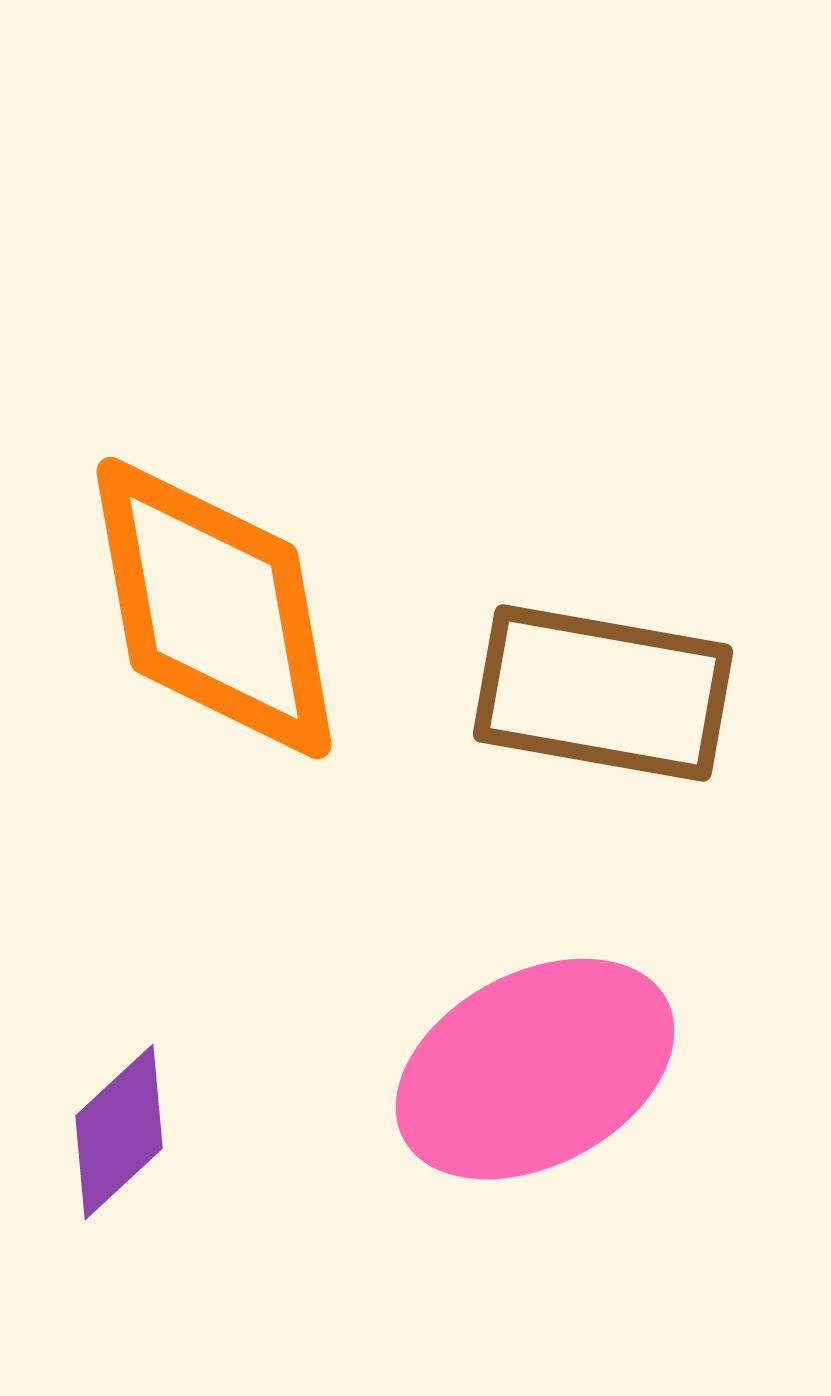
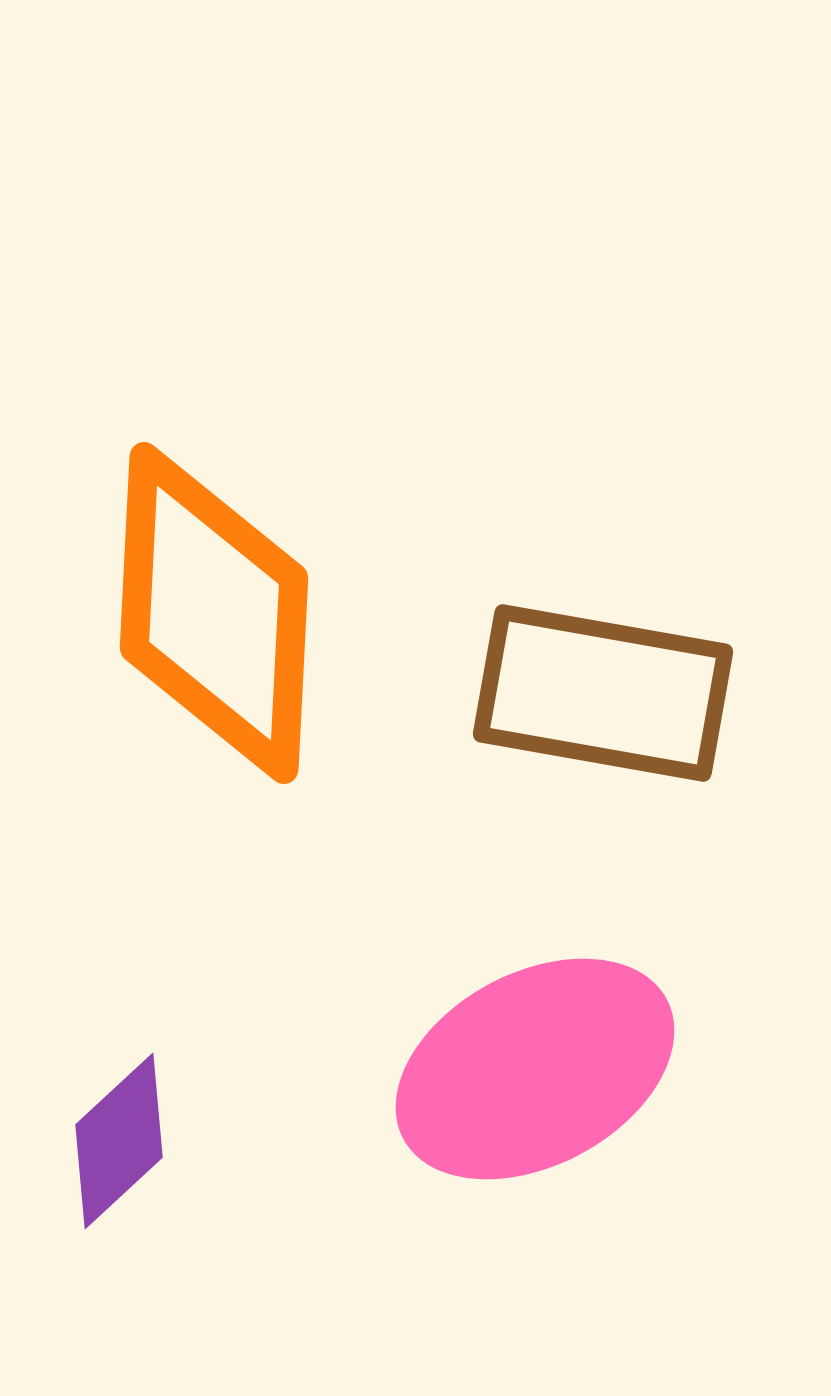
orange diamond: moved 5 px down; rotated 13 degrees clockwise
purple diamond: moved 9 px down
